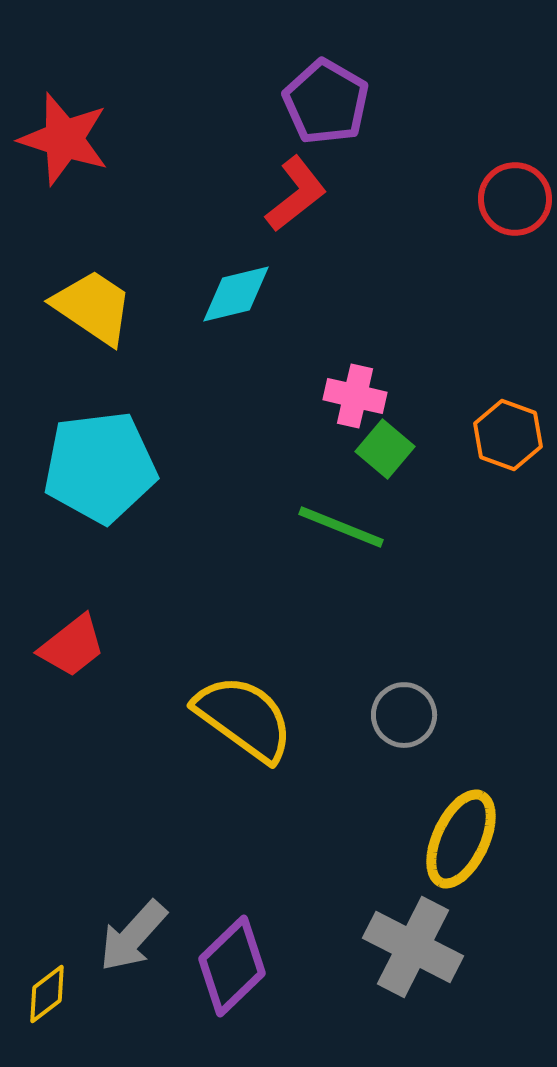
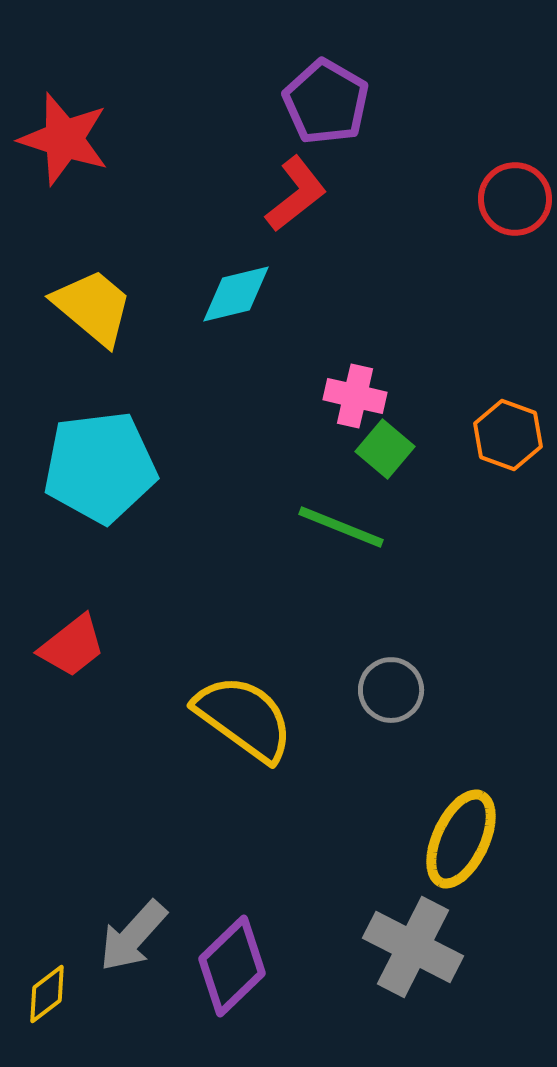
yellow trapezoid: rotated 6 degrees clockwise
gray circle: moved 13 px left, 25 px up
